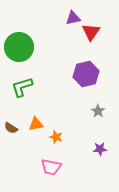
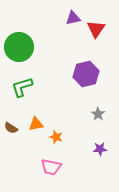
red triangle: moved 5 px right, 3 px up
gray star: moved 3 px down
